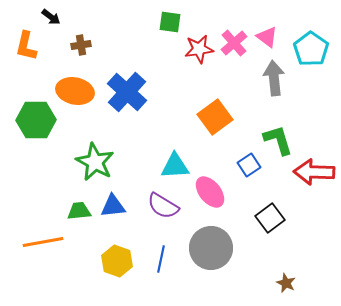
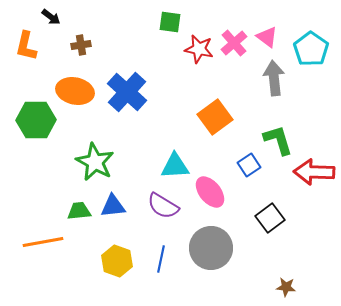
red star: rotated 20 degrees clockwise
brown star: moved 4 px down; rotated 18 degrees counterclockwise
